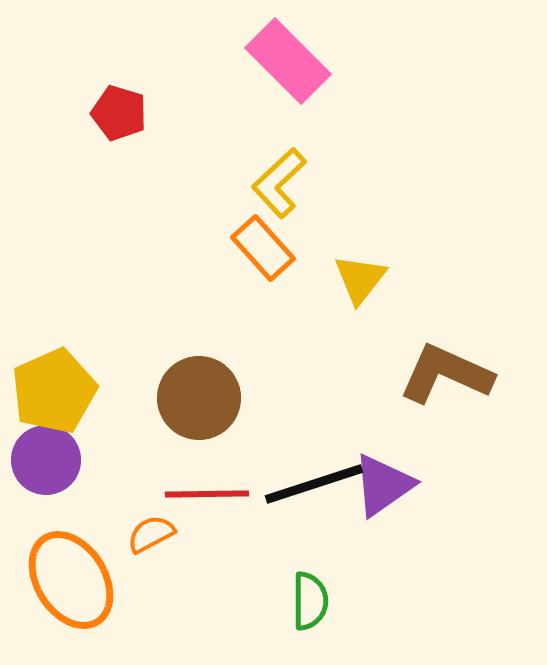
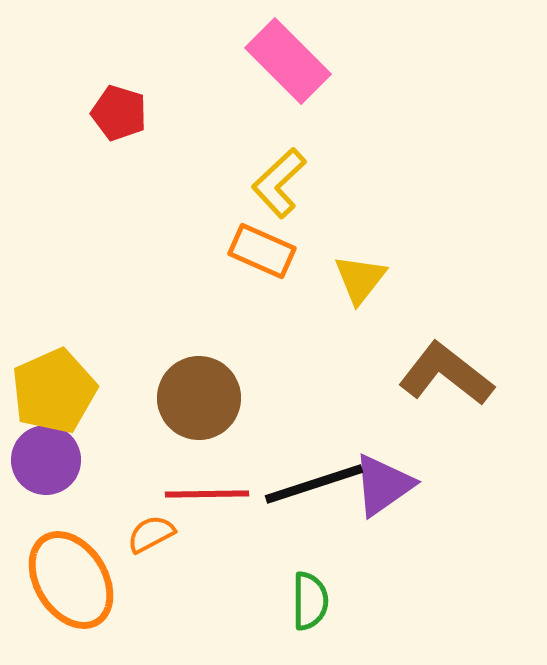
orange rectangle: moved 1 px left, 3 px down; rotated 24 degrees counterclockwise
brown L-shape: rotated 14 degrees clockwise
